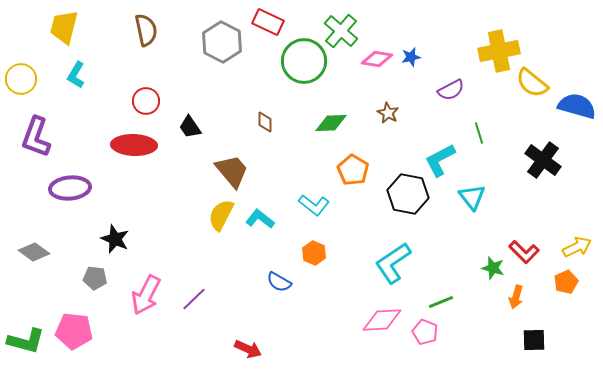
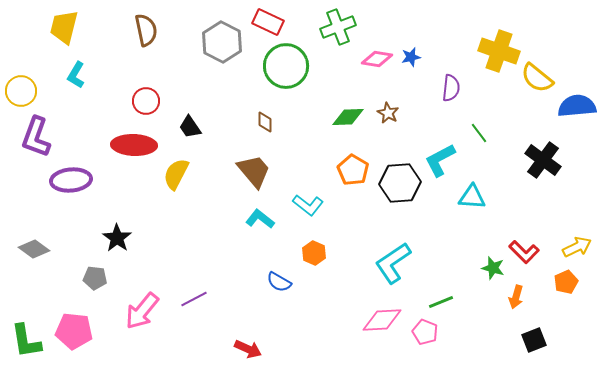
green cross at (341, 31): moved 3 px left, 4 px up; rotated 28 degrees clockwise
yellow cross at (499, 51): rotated 30 degrees clockwise
green circle at (304, 61): moved 18 px left, 5 px down
yellow circle at (21, 79): moved 12 px down
yellow semicircle at (532, 83): moved 5 px right, 5 px up
purple semicircle at (451, 90): moved 2 px up; rotated 56 degrees counterclockwise
blue semicircle at (577, 106): rotated 21 degrees counterclockwise
green diamond at (331, 123): moved 17 px right, 6 px up
green line at (479, 133): rotated 20 degrees counterclockwise
brown trapezoid at (232, 171): moved 22 px right
purple ellipse at (70, 188): moved 1 px right, 8 px up
black hexagon at (408, 194): moved 8 px left, 11 px up; rotated 15 degrees counterclockwise
cyan triangle at (472, 197): rotated 48 degrees counterclockwise
cyan L-shape at (314, 205): moved 6 px left
yellow semicircle at (221, 215): moved 45 px left, 41 px up
black star at (115, 239): moved 2 px right, 1 px up; rotated 12 degrees clockwise
gray diamond at (34, 252): moved 3 px up
pink arrow at (146, 295): moved 4 px left, 16 px down; rotated 12 degrees clockwise
purple line at (194, 299): rotated 16 degrees clockwise
black square at (534, 340): rotated 20 degrees counterclockwise
green L-shape at (26, 341): rotated 66 degrees clockwise
